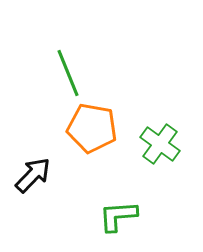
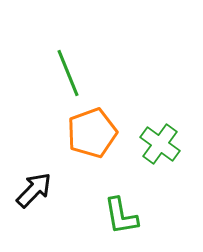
orange pentagon: moved 5 px down; rotated 30 degrees counterclockwise
black arrow: moved 1 px right, 15 px down
green L-shape: moved 3 px right; rotated 96 degrees counterclockwise
